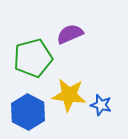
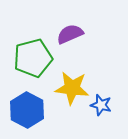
yellow star: moved 3 px right, 7 px up
blue hexagon: moved 1 px left, 2 px up
